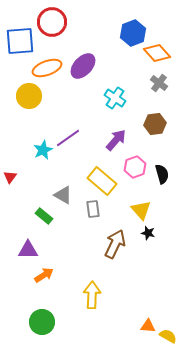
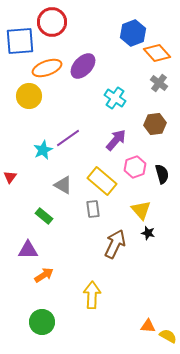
gray triangle: moved 10 px up
